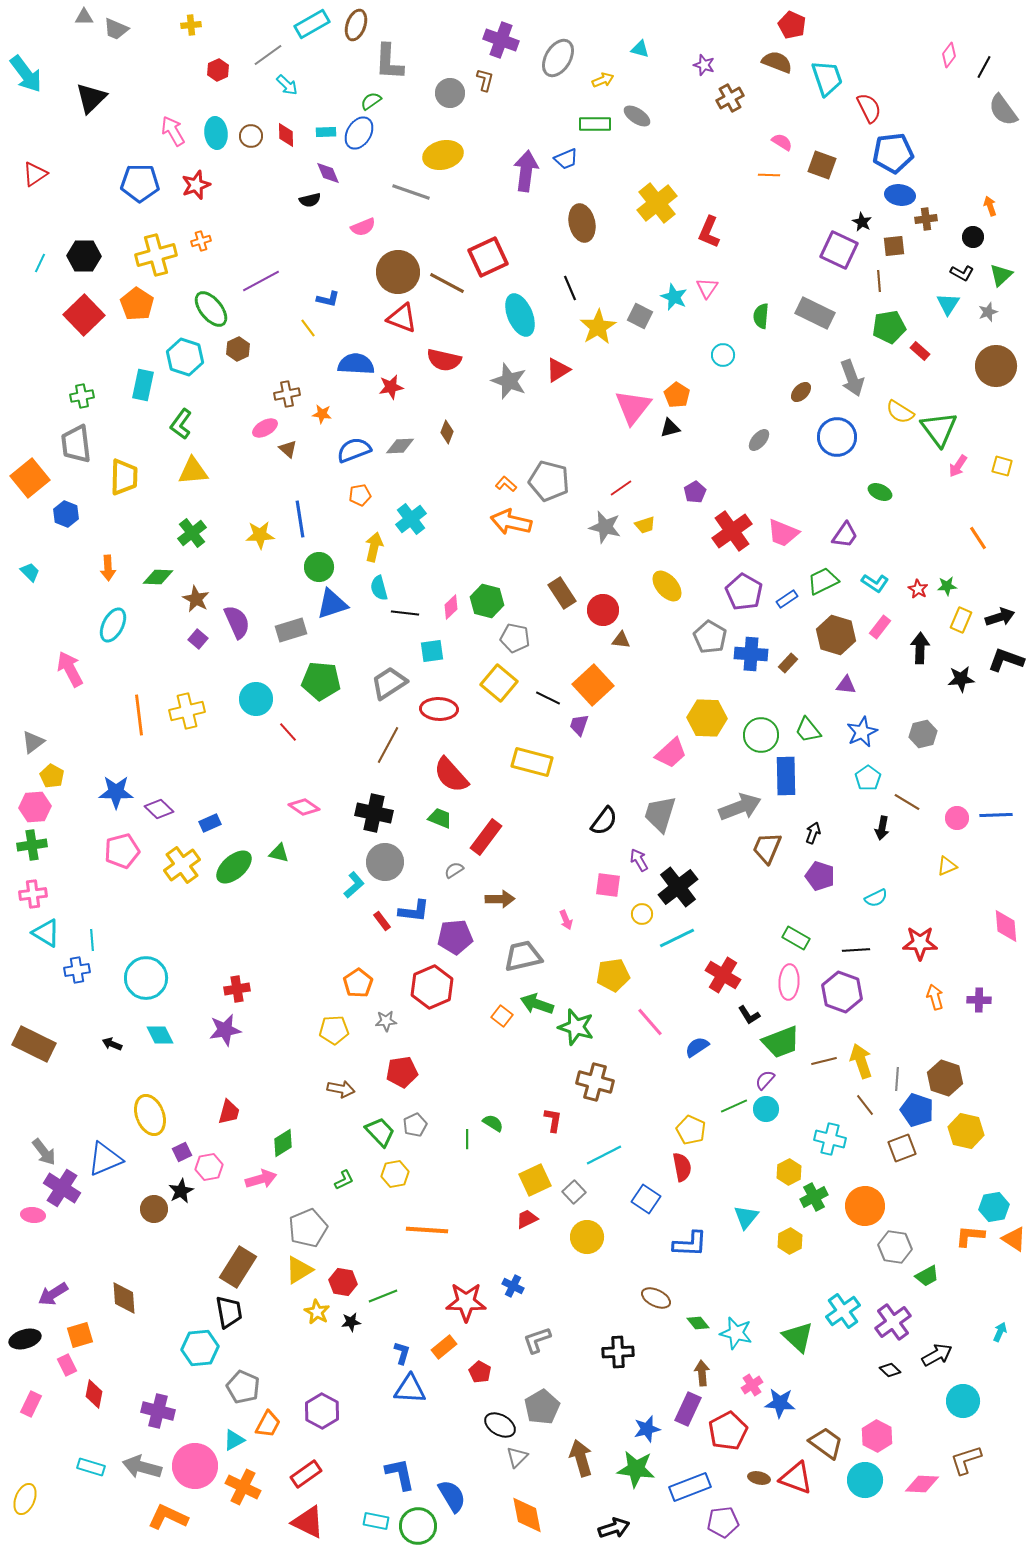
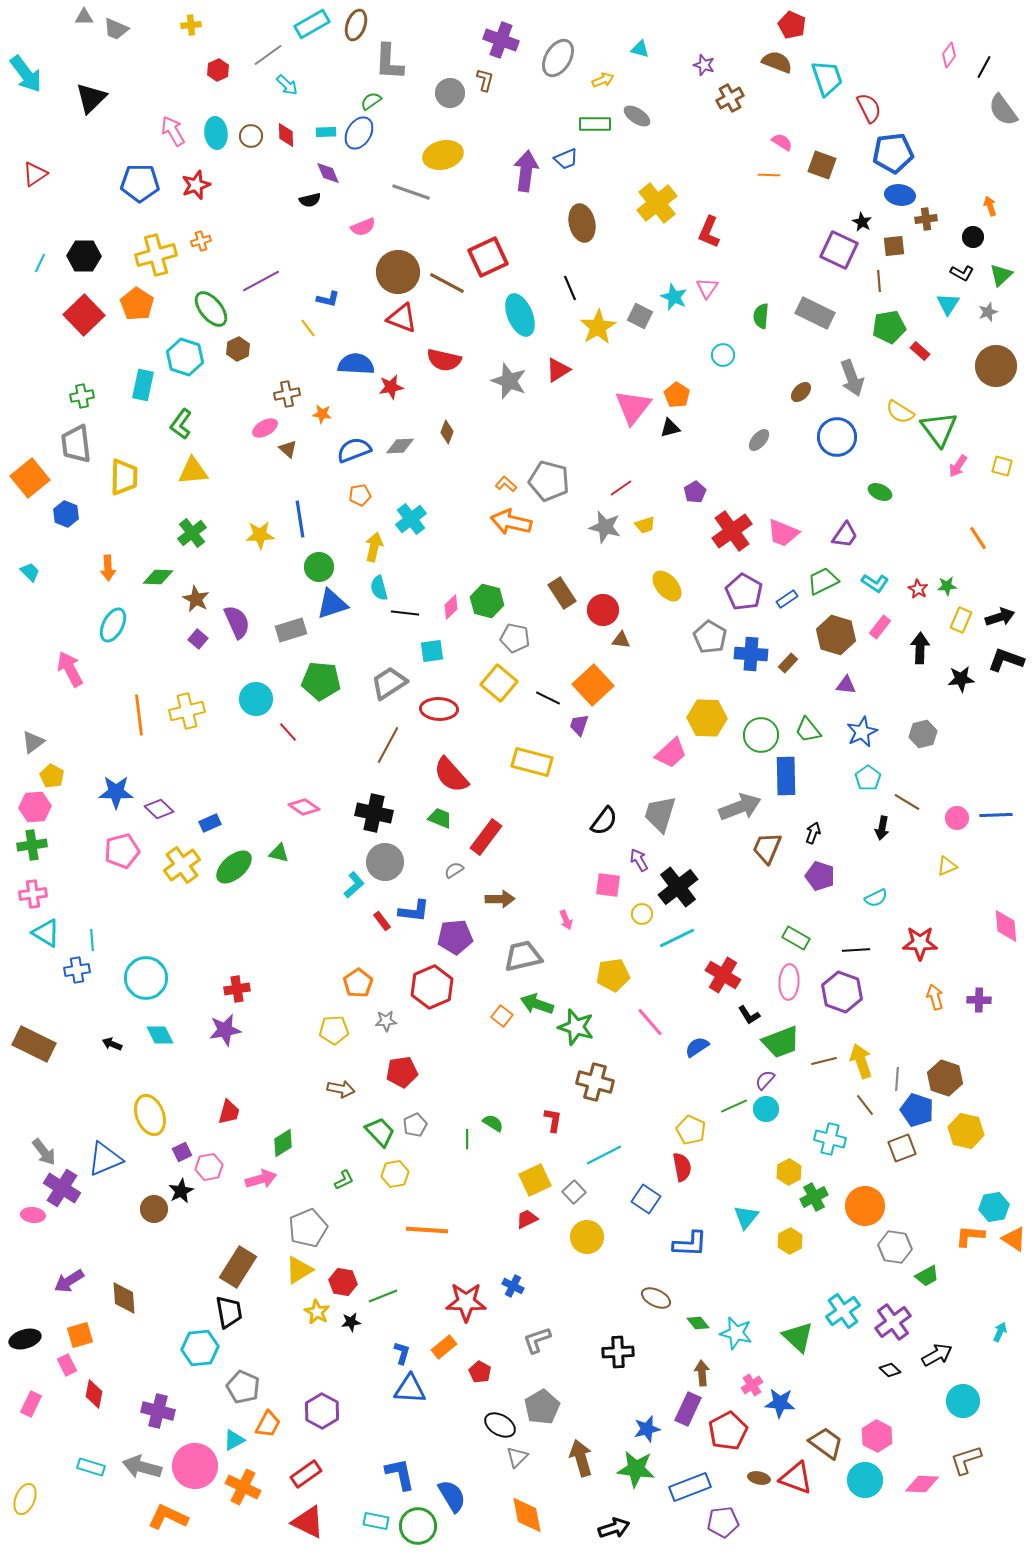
purple arrow at (53, 1294): moved 16 px right, 13 px up
